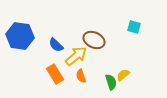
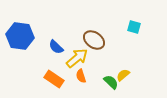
brown ellipse: rotated 10 degrees clockwise
blue semicircle: moved 2 px down
yellow arrow: moved 1 px right, 2 px down
orange rectangle: moved 1 px left, 5 px down; rotated 24 degrees counterclockwise
green semicircle: rotated 28 degrees counterclockwise
